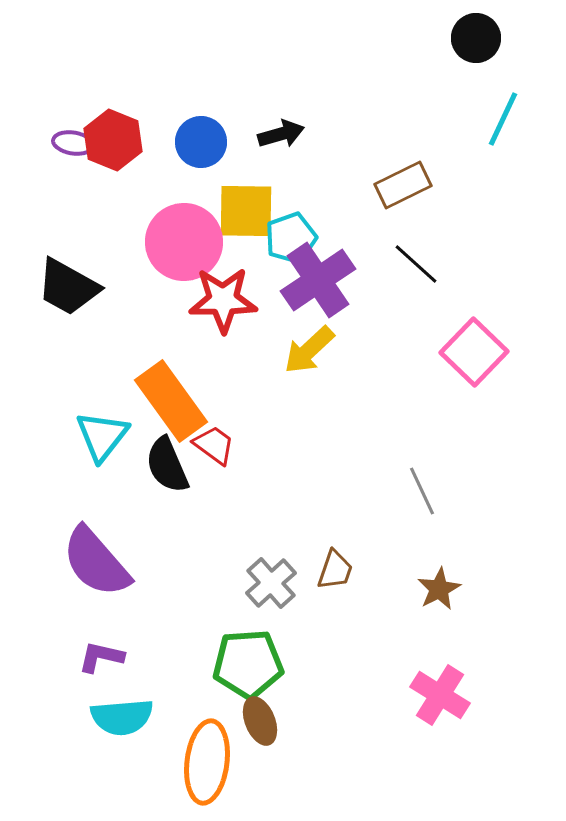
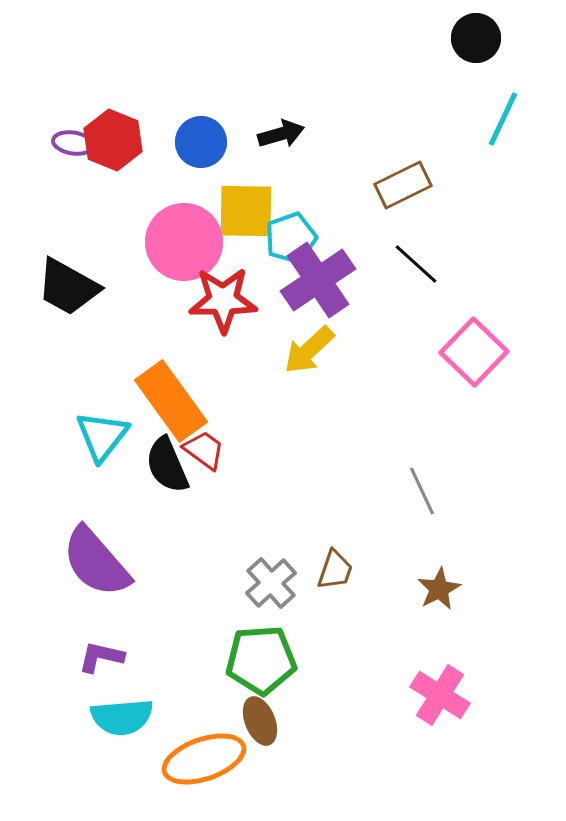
red trapezoid: moved 10 px left, 5 px down
green pentagon: moved 13 px right, 4 px up
orange ellipse: moved 3 px left, 3 px up; rotated 64 degrees clockwise
